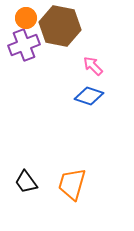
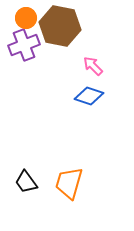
orange trapezoid: moved 3 px left, 1 px up
